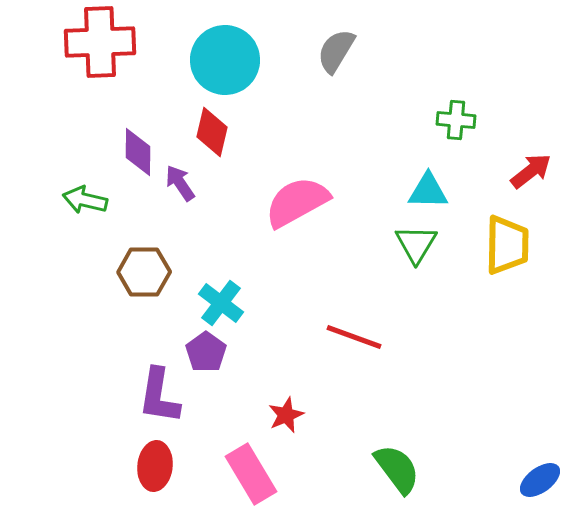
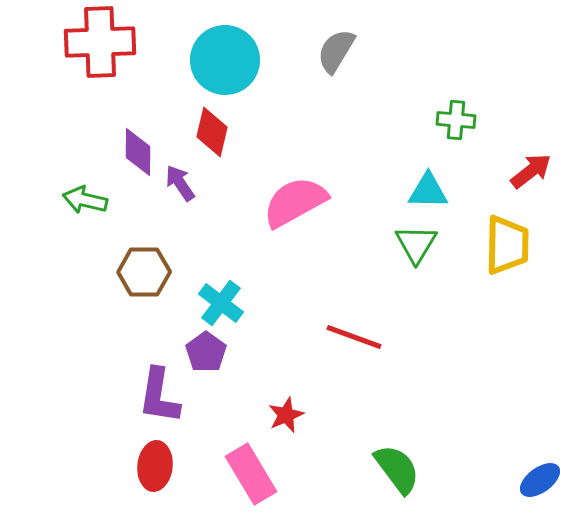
pink semicircle: moved 2 px left
